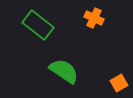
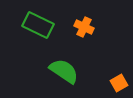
orange cross: moved 10 px left, 9 px down
green rectangle: rotated 12 degrees counterclockwise
